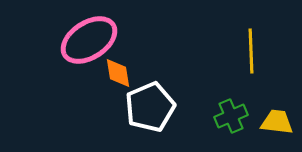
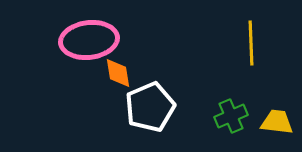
pink ellipse: rotated 26 degrees clockwise
yellow line: moved 8 px up
